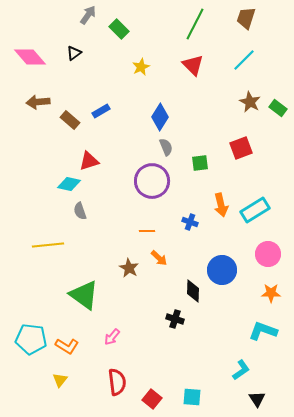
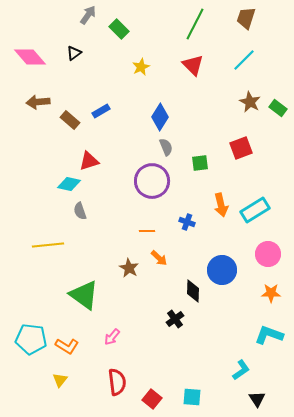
blue cross at (190, 222): moved 3 px left
black cross at (175, 319): rotated 36 degrees clockwise
cyan L-shape at (263, 331): moved 6 px right, 4 px down
